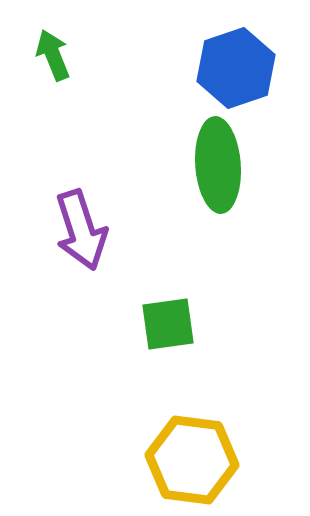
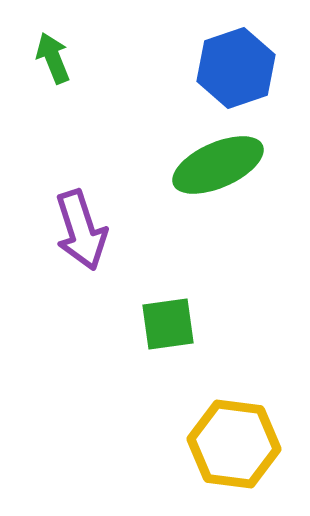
green arrow: moved 3 px down
green ellipse: rotated 70 degrees clockwise
yellow hexagon: moved 42 px right, 16 px up
